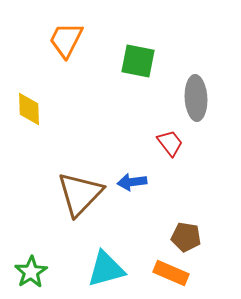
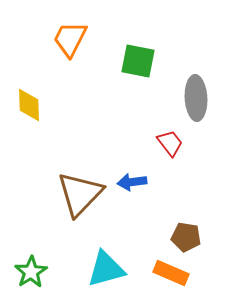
orange trapezoid: moved 4 px right, 1 px up
yellow diamond: moved 4 px up
